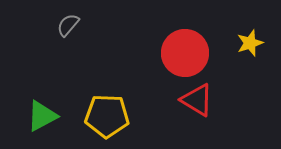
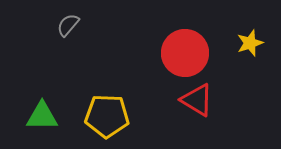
green triangle: rotated 28 degrees clockwise
